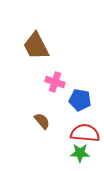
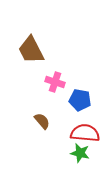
brown trapezoid: moved 5 px left, 4 px down
green star: rotated 12 degrees clockwise
